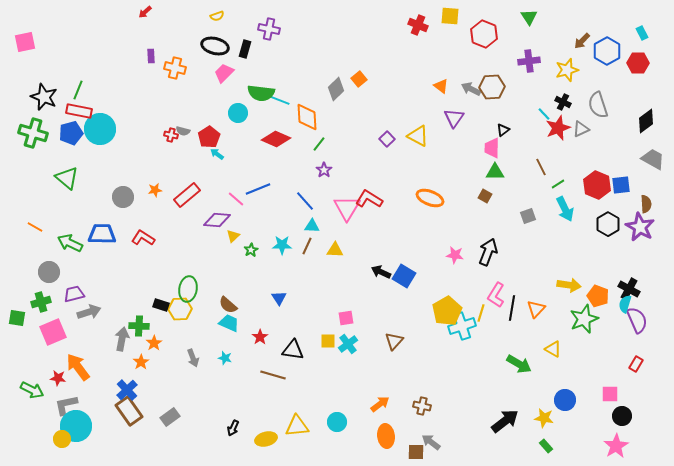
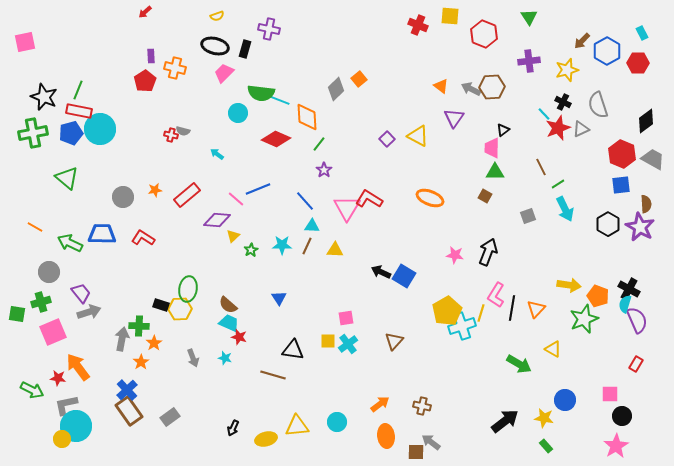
green cross at (33, 133): rotated 28 degrees counterclockwise
red pentagon at (209, 137): moved 64 px left, 56 px up
red hexagon at (597, 185): moved 25 px right, 31 px up
purple trapezoid at (74, 294): moved 7 px right, 1 px up; rotated 65 degrees clockwise
green square at (17, 318): moved 4 px up
red star at (260, 337): moved 21 px left; rotated 21 degrees counterclockwise
